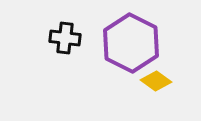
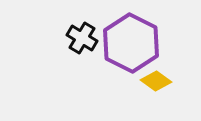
black cross: moved 17 px right; rotated 24 degrees clockwise
